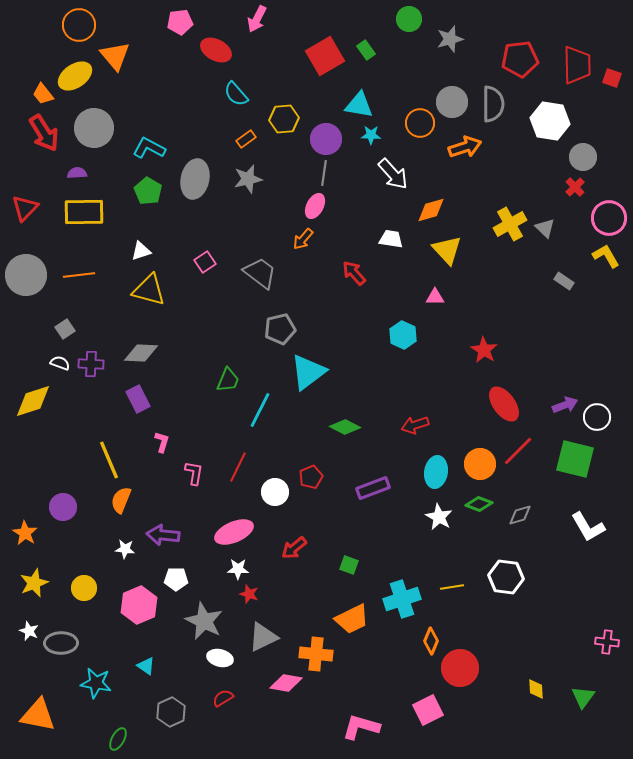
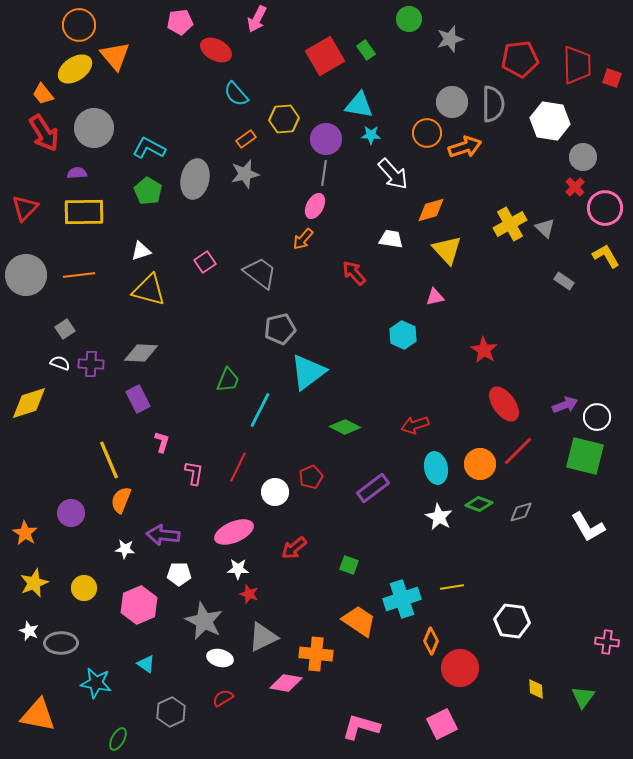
yellow ellipse at (75, 76): moved 7 px up
orange circle at (420, 123): moved 7 px right, 10 px down
gray star at (248, 179): moved 3 px left, 5 px up
pink circle at (609, 218): moved 4 px left, 10 px up
pink triangle at (435, 297): rotated 12 degrees counterclockwise
yellow diamond at (33, 401): moved 4 px left, 2 px down
green square at (575, 459): moved 10 px right, 3 px up
cyan ellipse at (436, 472): moved 4 px up; rotated 20 degrees counterclockwise
purple rectangle at (373, 488): rotated 16 degrees counterclockwise
purple circle at (63, 507): moved 8 px right, 6 px down
gray diamond at (520, 515): moved 1 px right, 3 px up
white hexagon at (506, 577): moved 6 px right, 44 px down
white pentagon at (176, 579): moved 3 px right, 5 px up
orange trapezoid at (352, 619): moved 7 px right, 2 px down; rotated 120 degrees counterclockwise
cyan triangle at (146, 666): moved 2 px up
pink square at (428, 710): moved 14 px right, 14 px down
